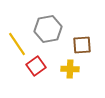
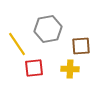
brown square: moved 1 px left, 1 px down
red square: moved 2 px left, 2 px down; rotated 30 degrees clockwise
